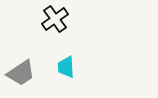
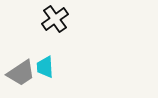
cyan trapezoid: moved 21 px left
